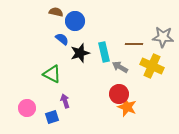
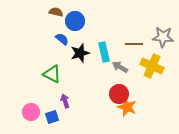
pink circle: moved 4 px right, 4 px down
